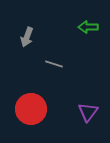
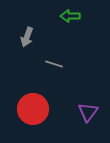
green arrow: moved 18 px left, 11 px up
red circle: moved 2 px right
